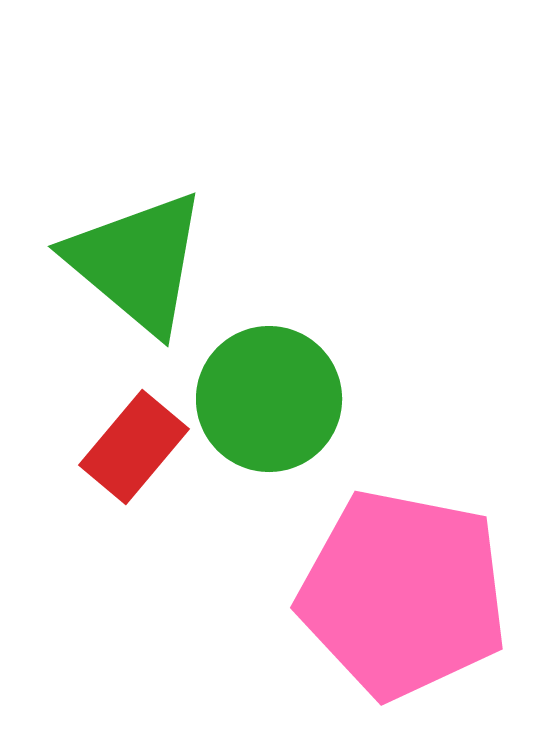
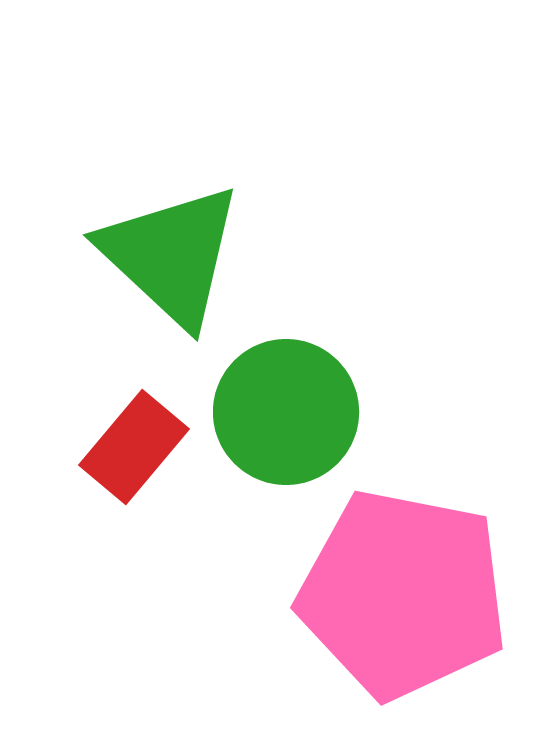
green triangle: moved 34 px right, 7 px up; rotated 3 degrees clockwise
green circle: moved 17 px right, 13 px down
